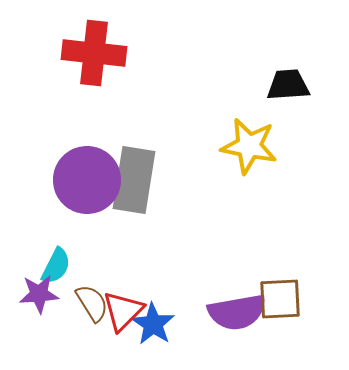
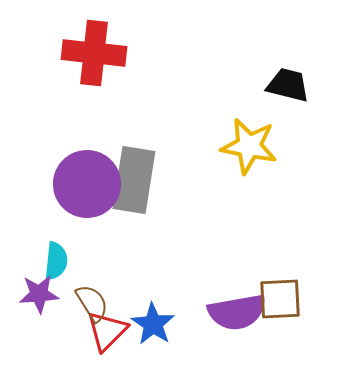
black trapezoid: rotated 18 degrees clockwise
purple circle: moved 4 px down
cyan semicircle: moved 5 px up; rotated 21 degrees counterclockwise
red triangle: moved 16 px left, 20 px down
